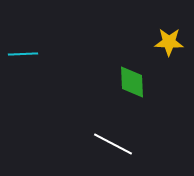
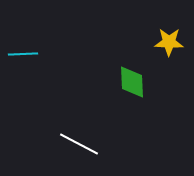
white line: moved 34 px left
